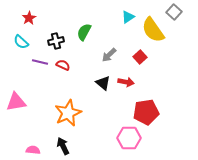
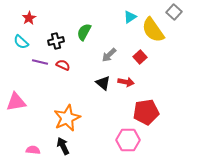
cyan triangle: moved 2 px right
orange star: moved 1 px left, 5 px down
pink hexagon: moved 1 px left, 2 px down
